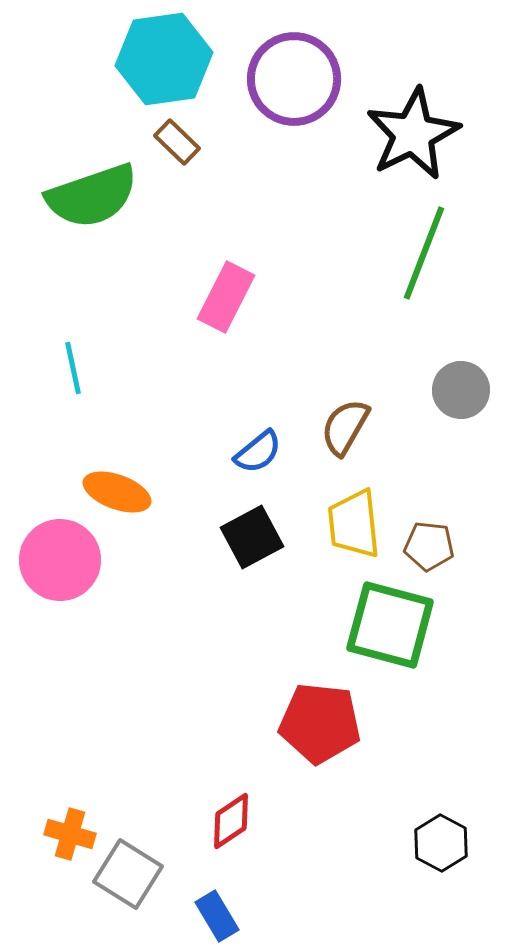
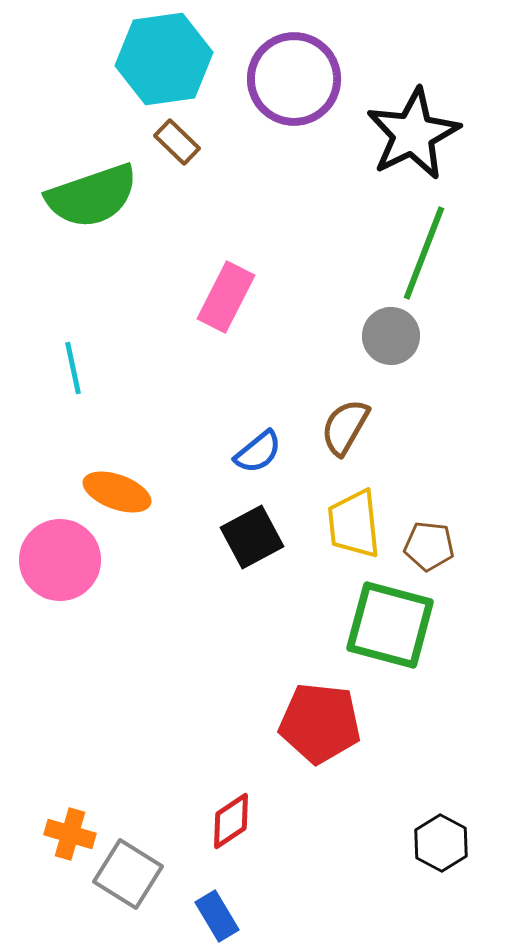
gray circle: moved 70 px left, 54 px up
